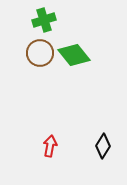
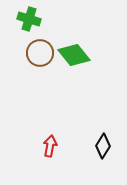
green cross: moved 15 px left, 1 px up; rotated 35 degrees clockwise
